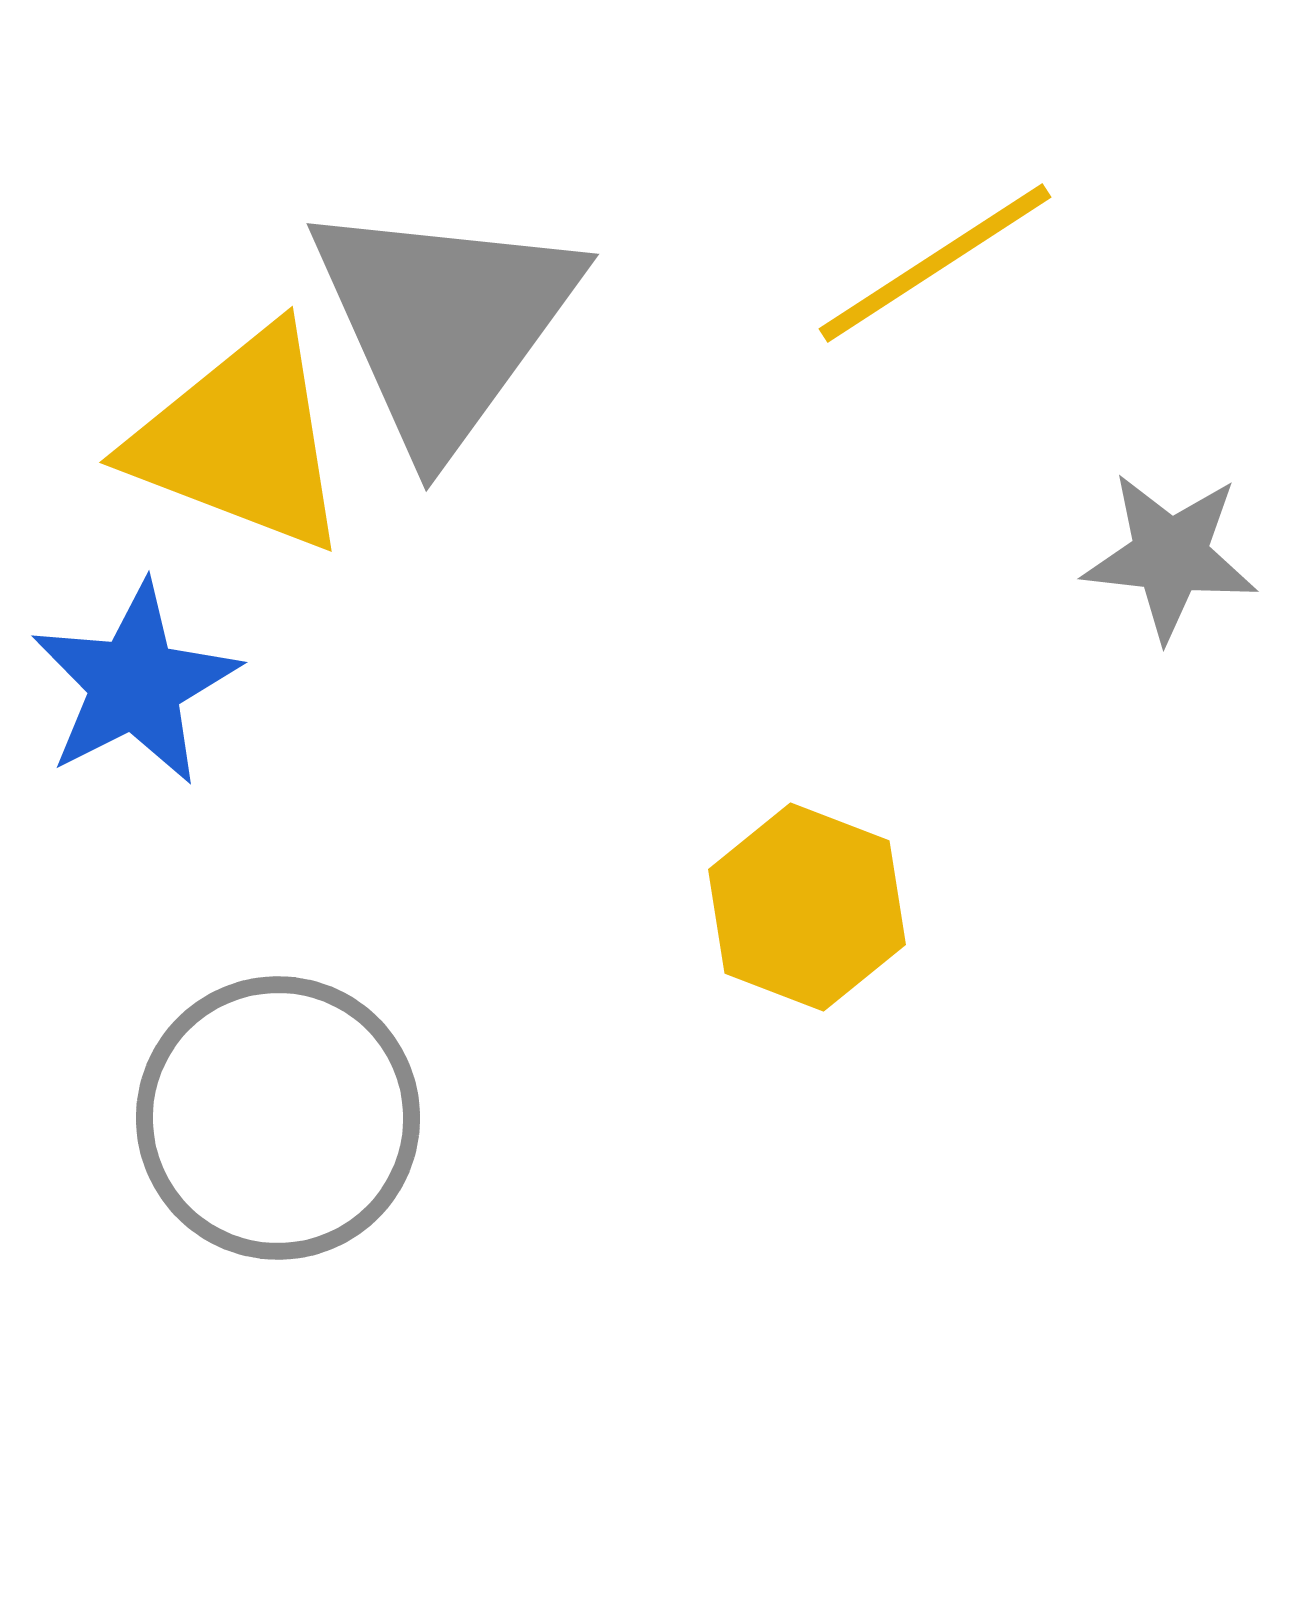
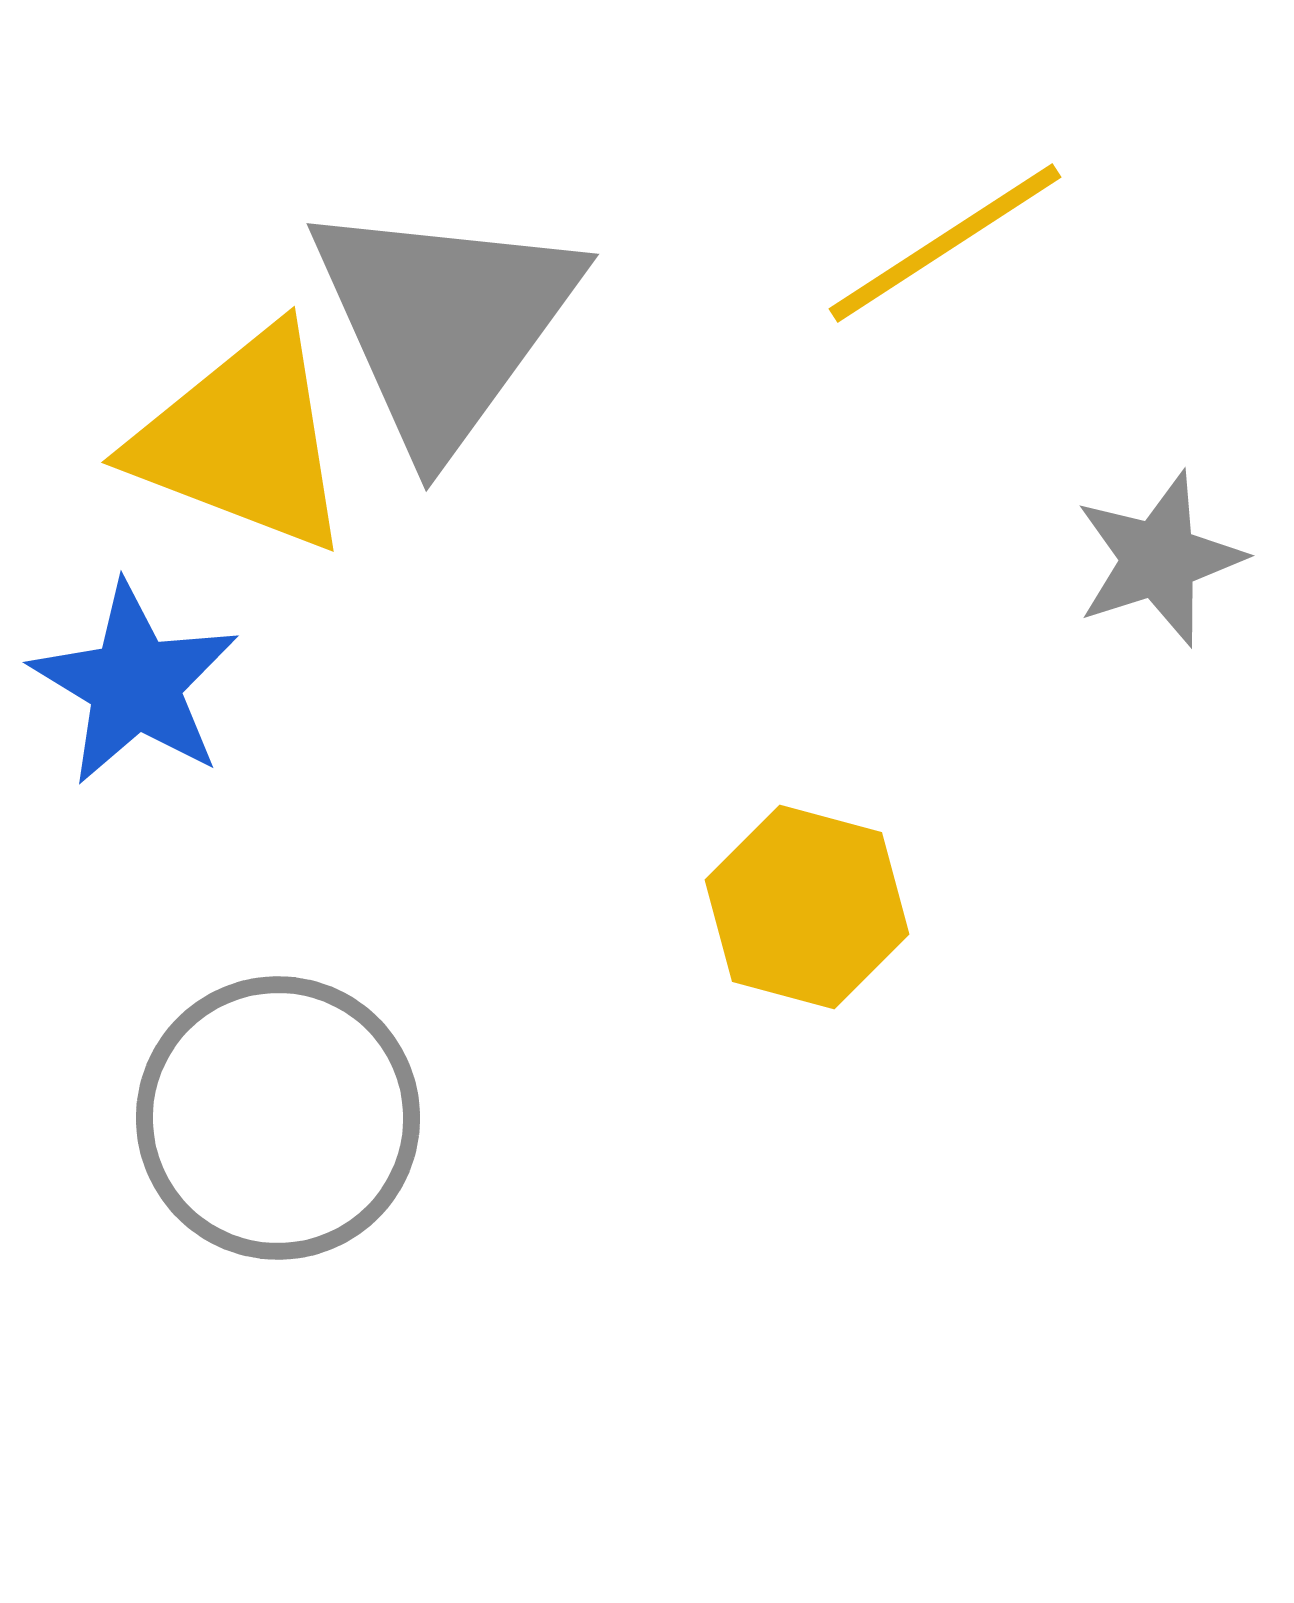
yellow line: moved 10 px right, 20 px up
yellow triangle: moved 2 px right
gray star: moved 11 px left, 3 px down; rotated 24 degrees counterclockwise
blue star: rotated 14 degrees counterclockwise
yellow hexagon: rotated 6 degrees counterclockwise
